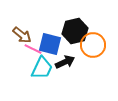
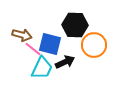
black hexagon: moved 6 px up; rotated 15 degrees clockwise
brown arrow: rotated 24 degrees counterclockwise
orange circle: moved 1 px right
pink line: rotated 12 degrees clockwise
